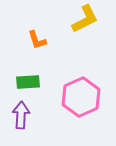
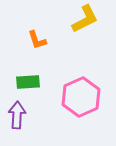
purple arrow: moved 4 px left
